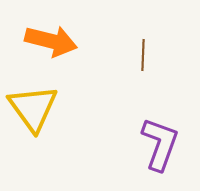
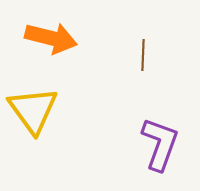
orange arrow: moved 3 px up
yellow triangle: moved 2 px down
